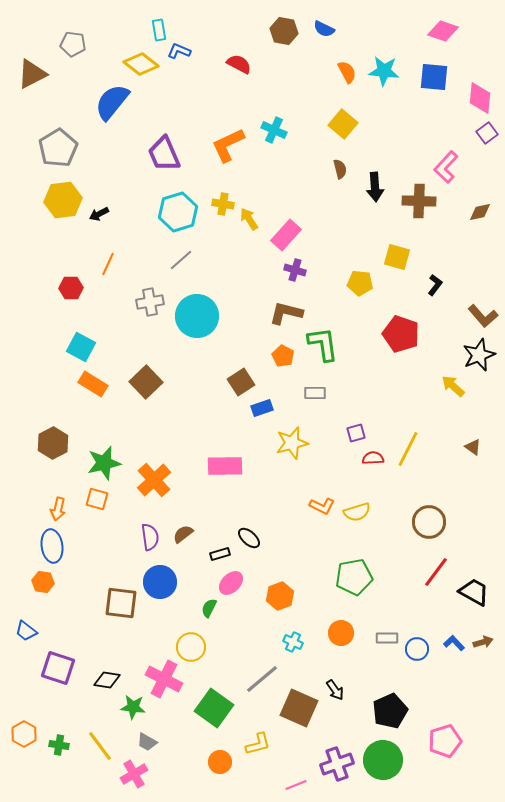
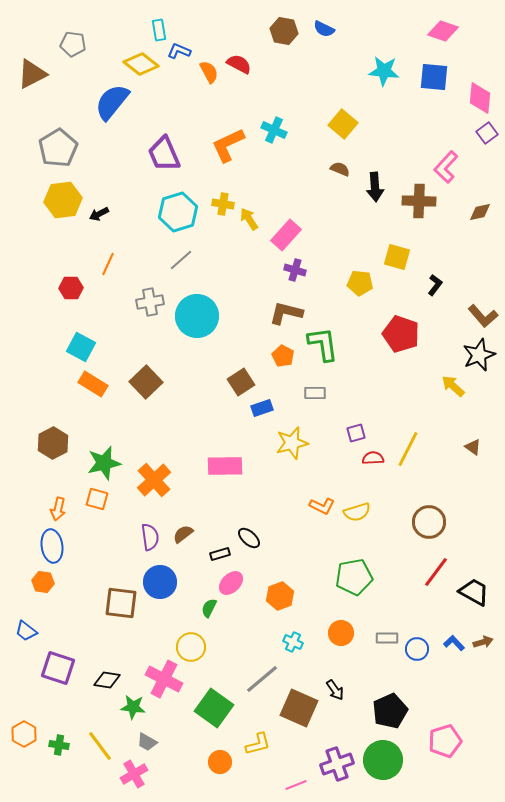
orange semicircle at (347, 72): moved 138 px left
brown semicircle at (340, 169): rotated 54 degrees counterclockwise
